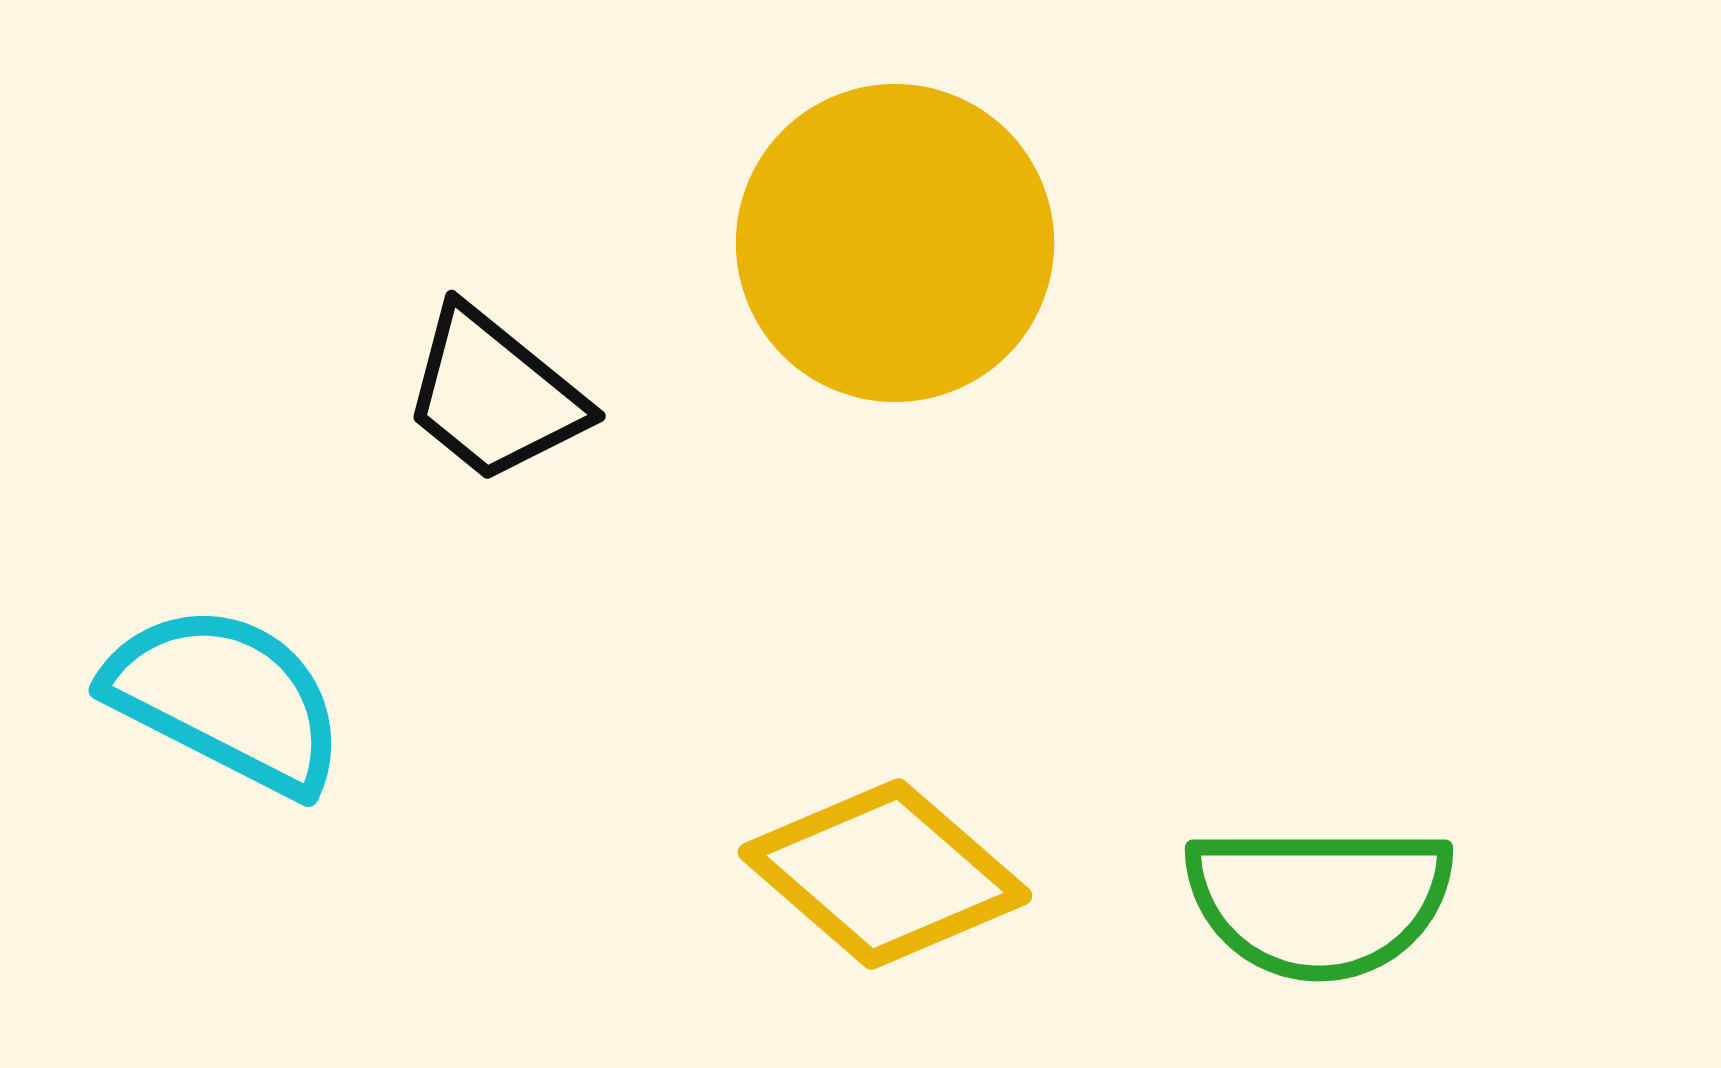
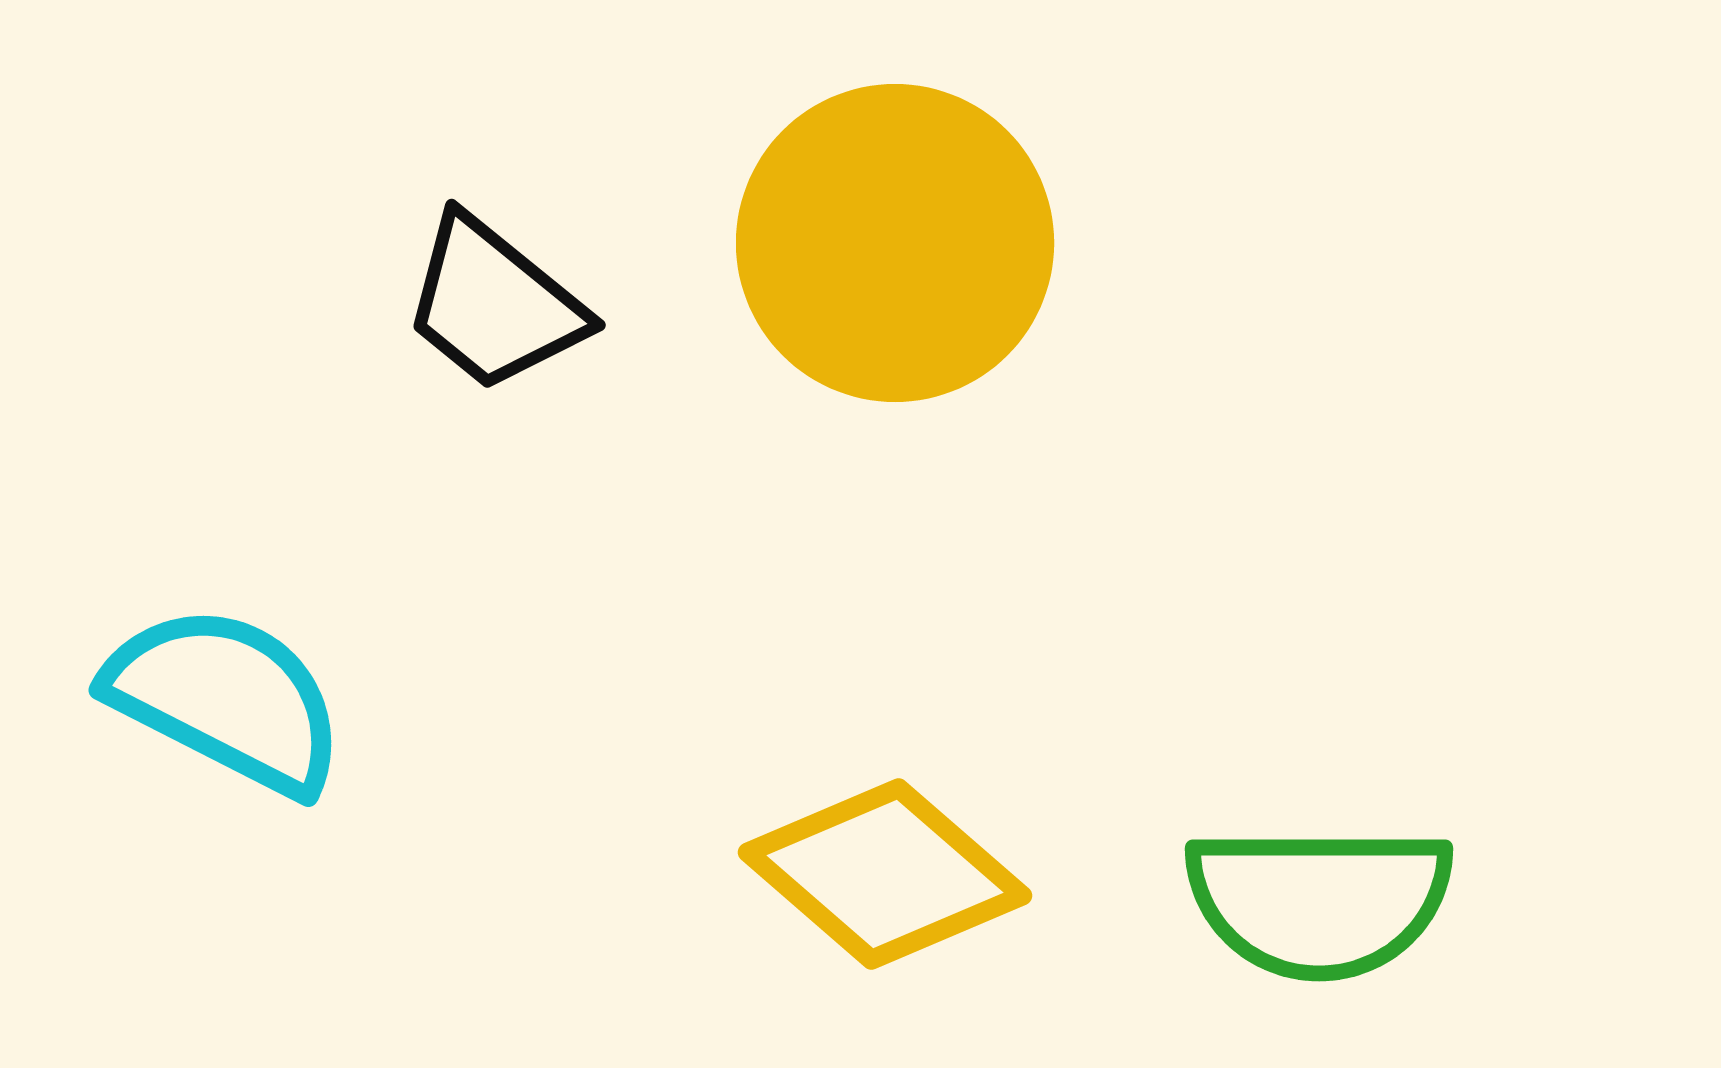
black trapezoid: moved 91 px up
